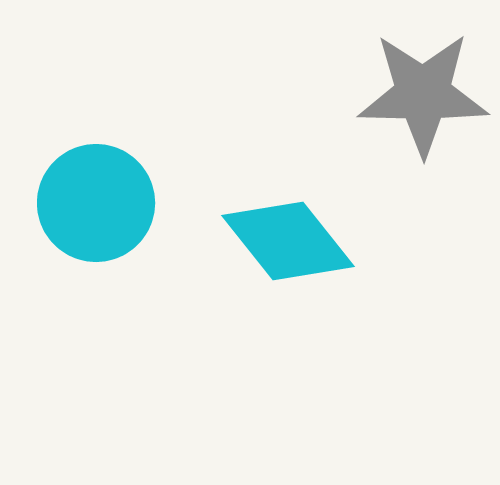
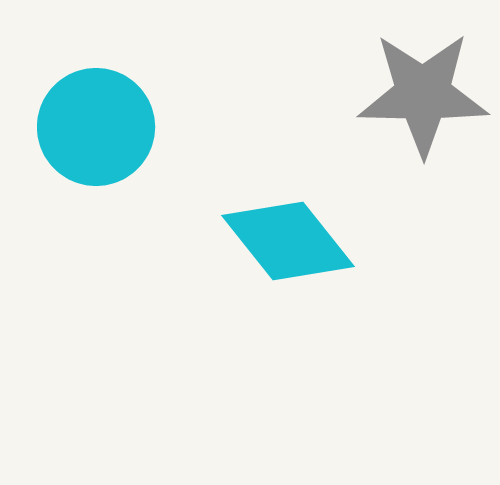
cyan circle: moved 76 px up
